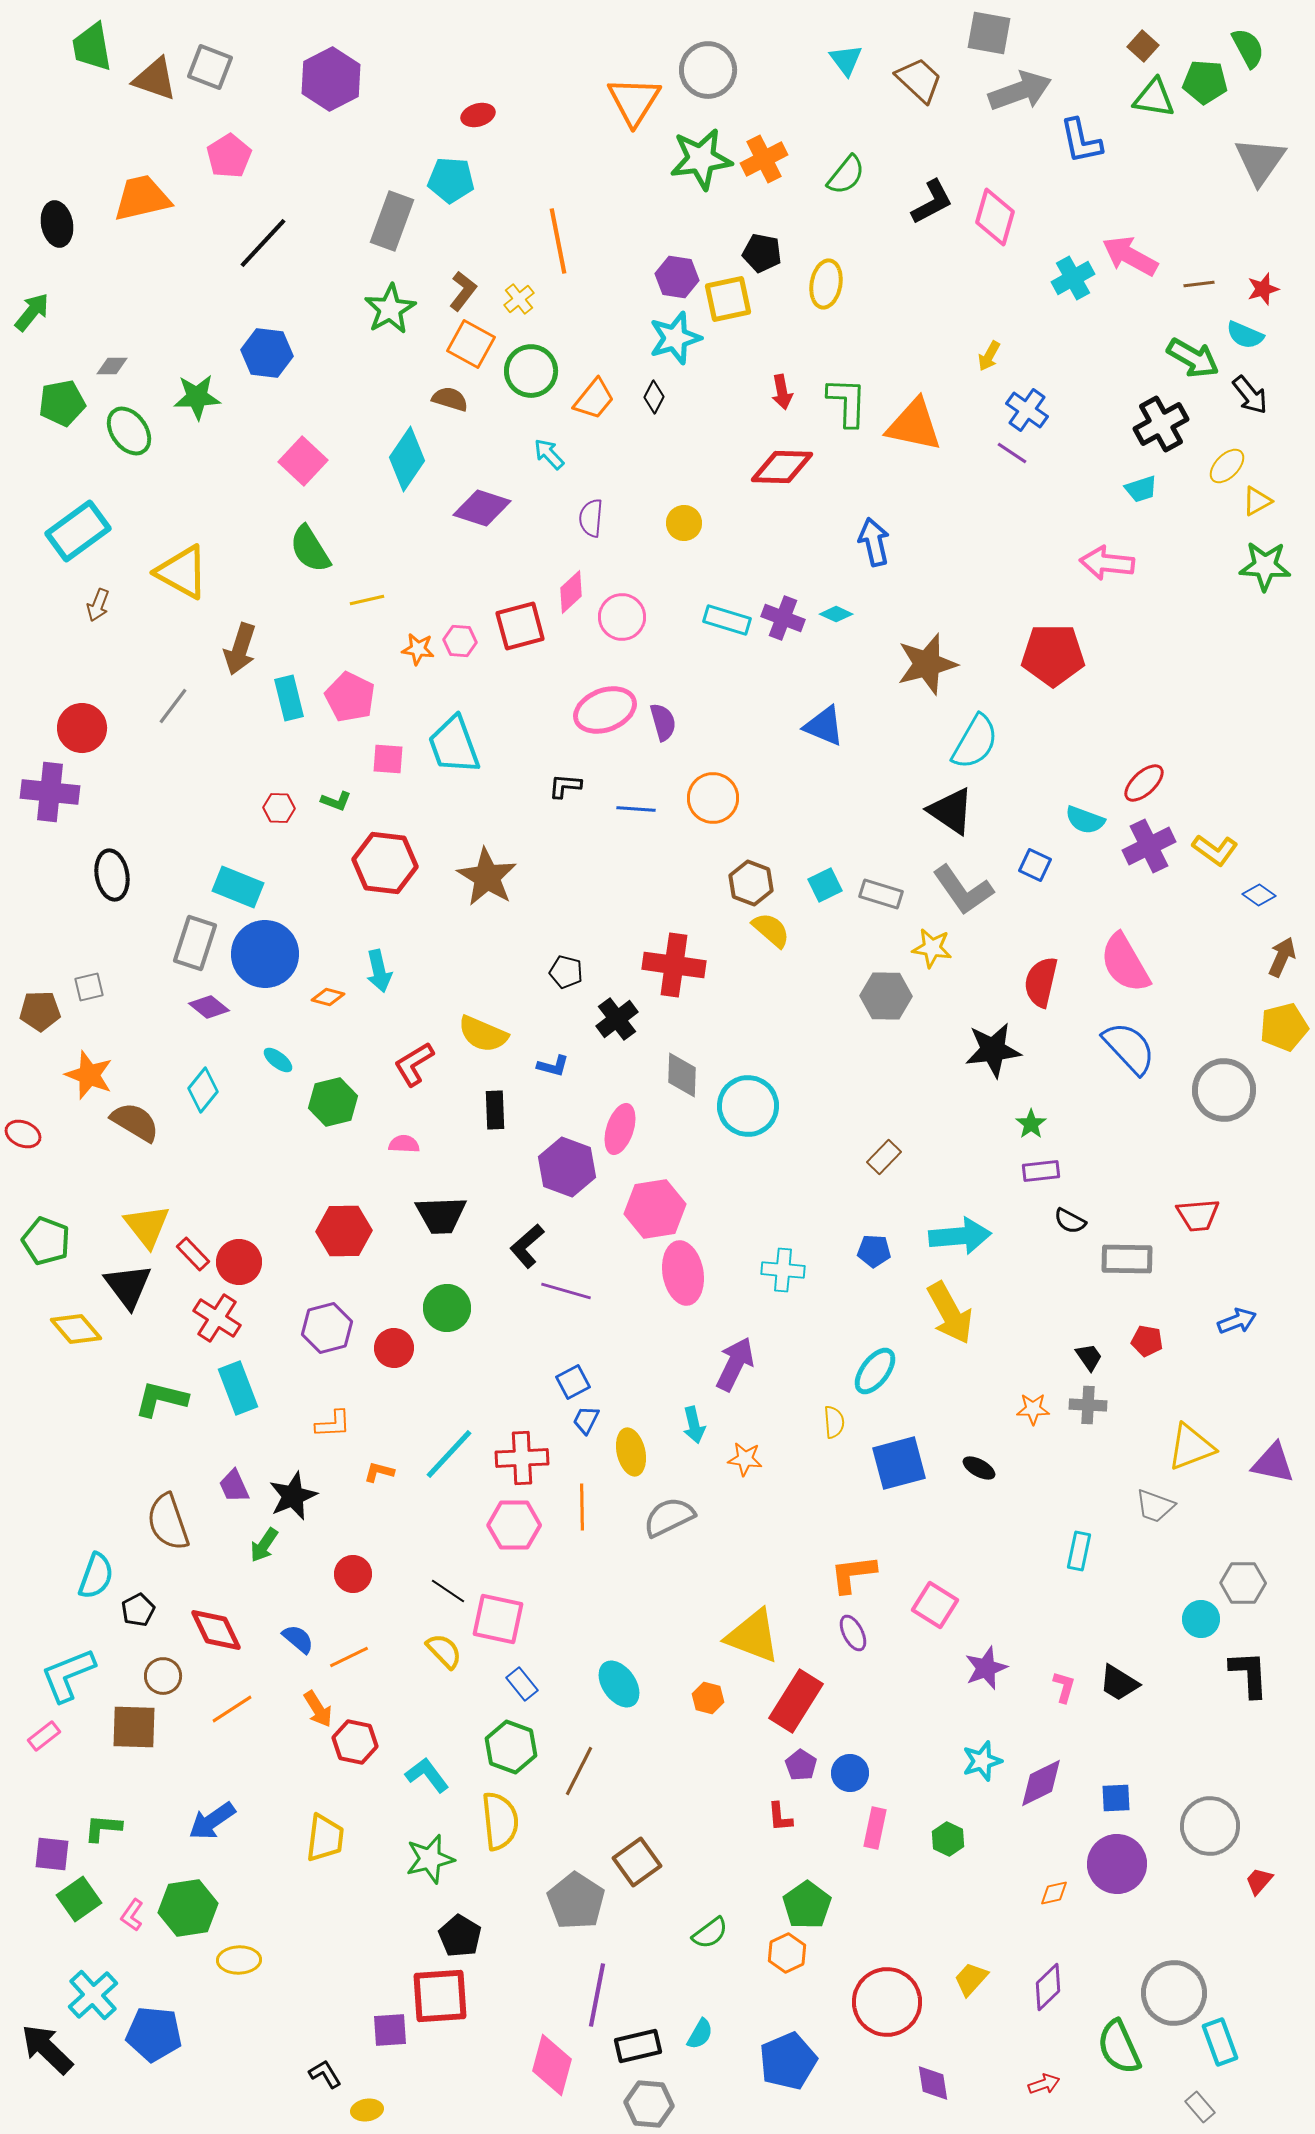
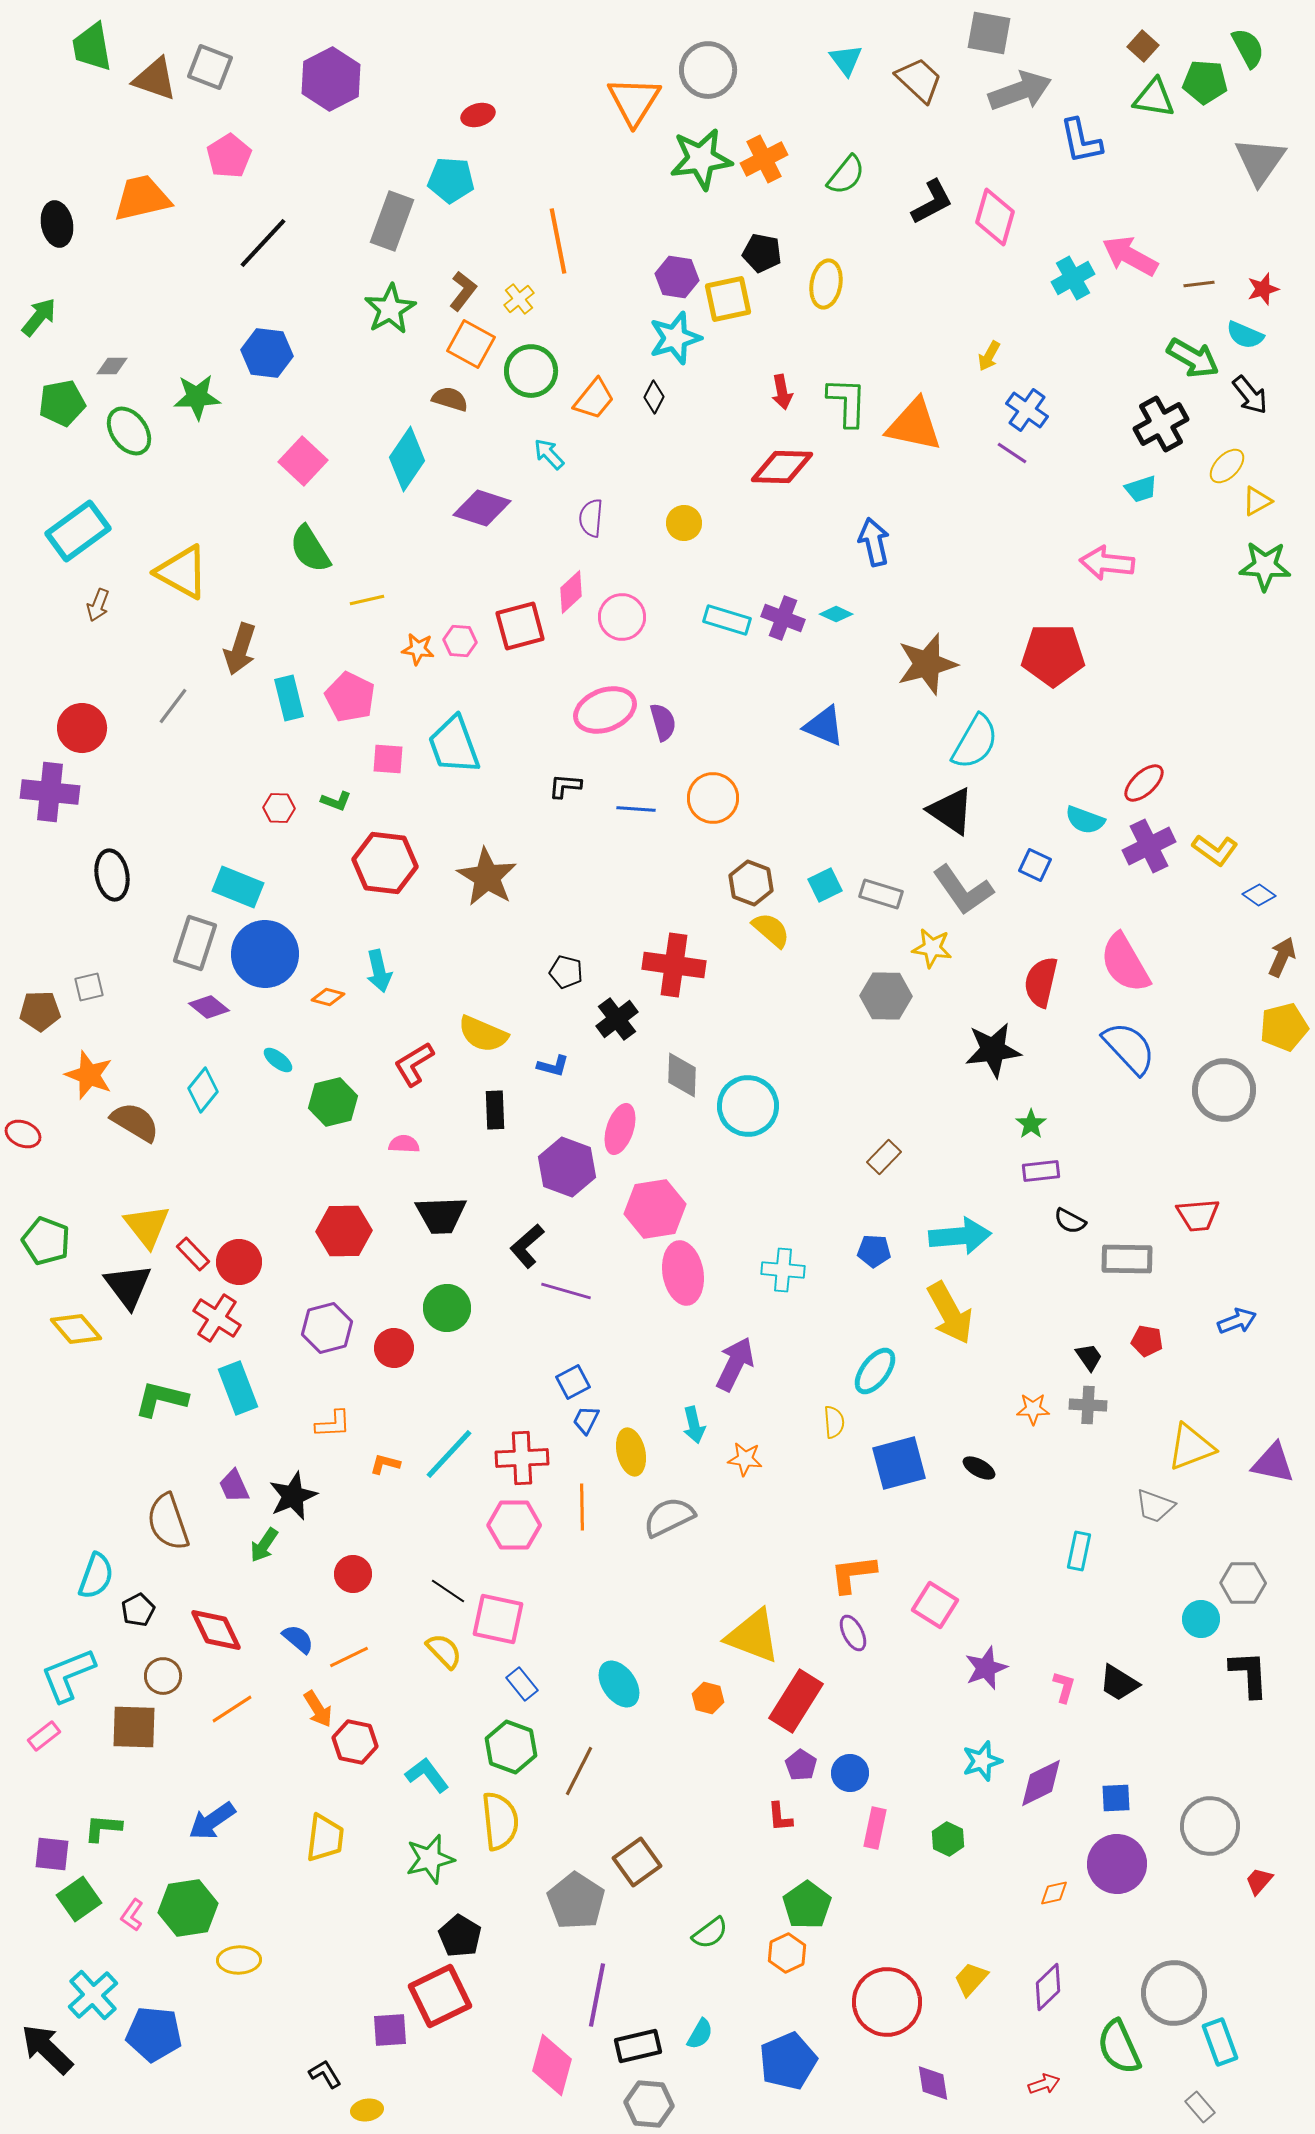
green arrow at (32, 312): moved 7 px right, 5 px down
orange L-shape at (379, 1472): moved 6 px right, 8 px up
red square at (440, 1996): rotated 22 degrees counterclockwise
